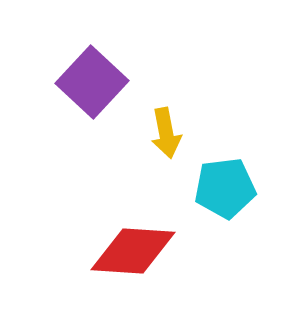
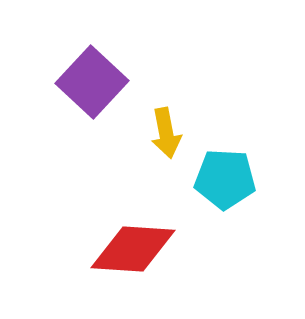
cyan pentagon: moved 9 px up; rotated 10 degrees clockwise
red diamond: moved 2 px up
